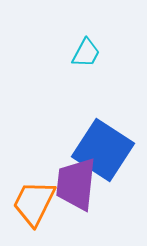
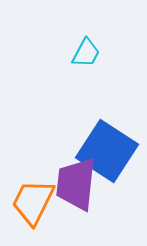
blue square: moved 4 px right, 1 px down
orange trapezoid: moved 1 px left, 1 px up
